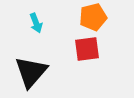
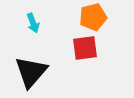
cyan arrow: moved 3 px left
red square: moved 2 px left, 1 px up
